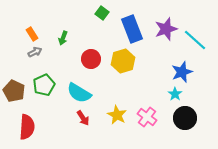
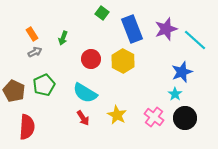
yellow hexagon: rotated 15 degrees counterclockwise
cyan semicircle: moved 6 px right
pink cross: moved 7 px right
